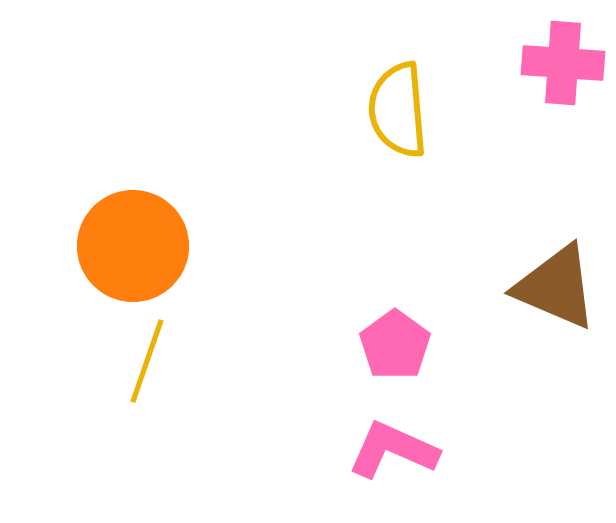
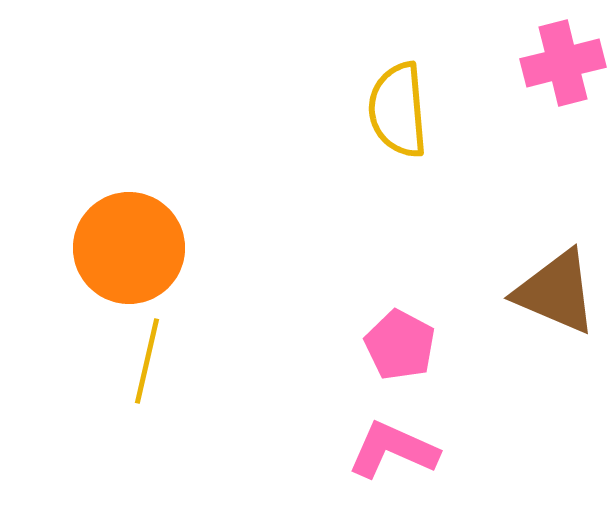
pink cross: rotated 18 degrees counterclockwise
orange circle: moved 4 px left, 2 px down
brown triangle: moved 5 px down
pink pentagon: moved 5 px right; rotated 8 degrees counterclockwise
yellow line: rotated 6 degrees counterclockwise
